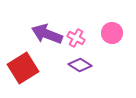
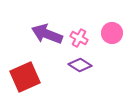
pink cross: moved 3 px right
red square: moved 2 px right, 9 px down; rotated 8 degrees clockwise
